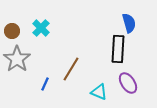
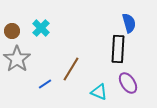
blue line: rotated 32 degrees clockwise
